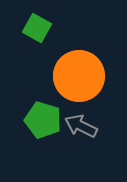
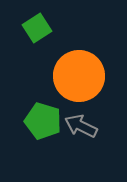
green square: rotated 28 degrees clockwise
green pentagon: moved 1 px down
